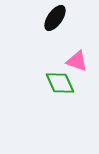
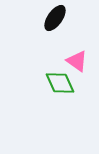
pink triangle: rotated 15 degrees clockwise
